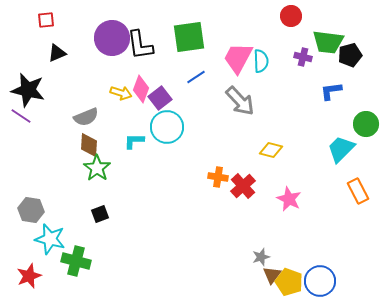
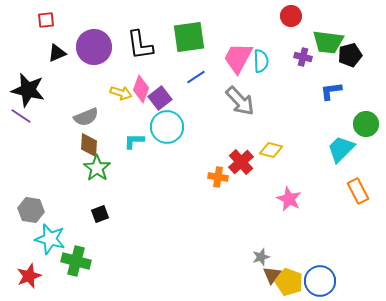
purple circle: moved 18 px left, 9 px down
red cross: moved 2 px left, 24 px up
